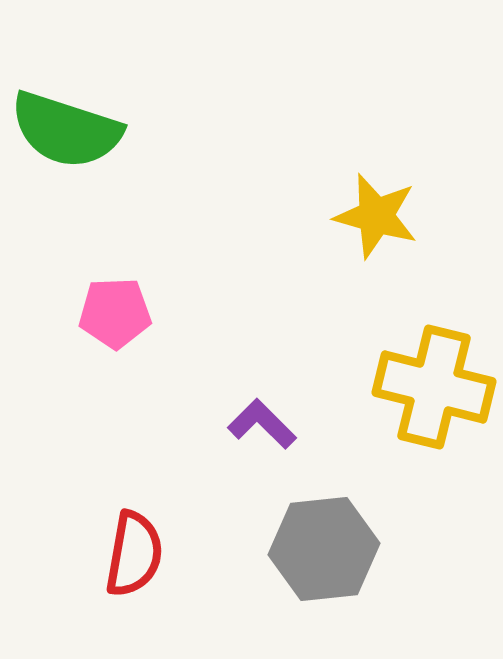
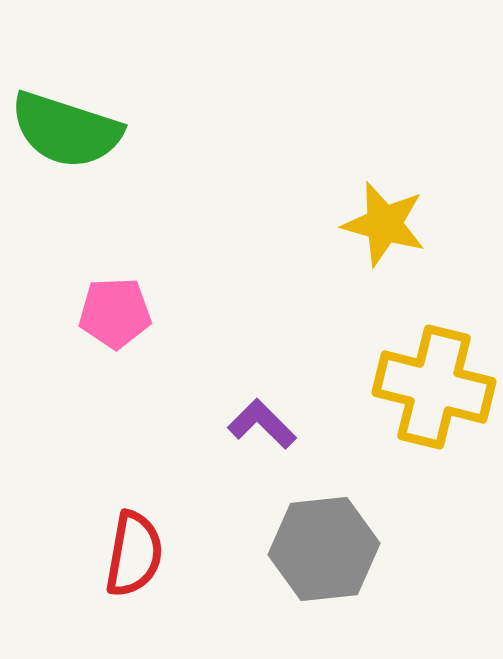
yellow star: moved 8 px right, 8 px down
